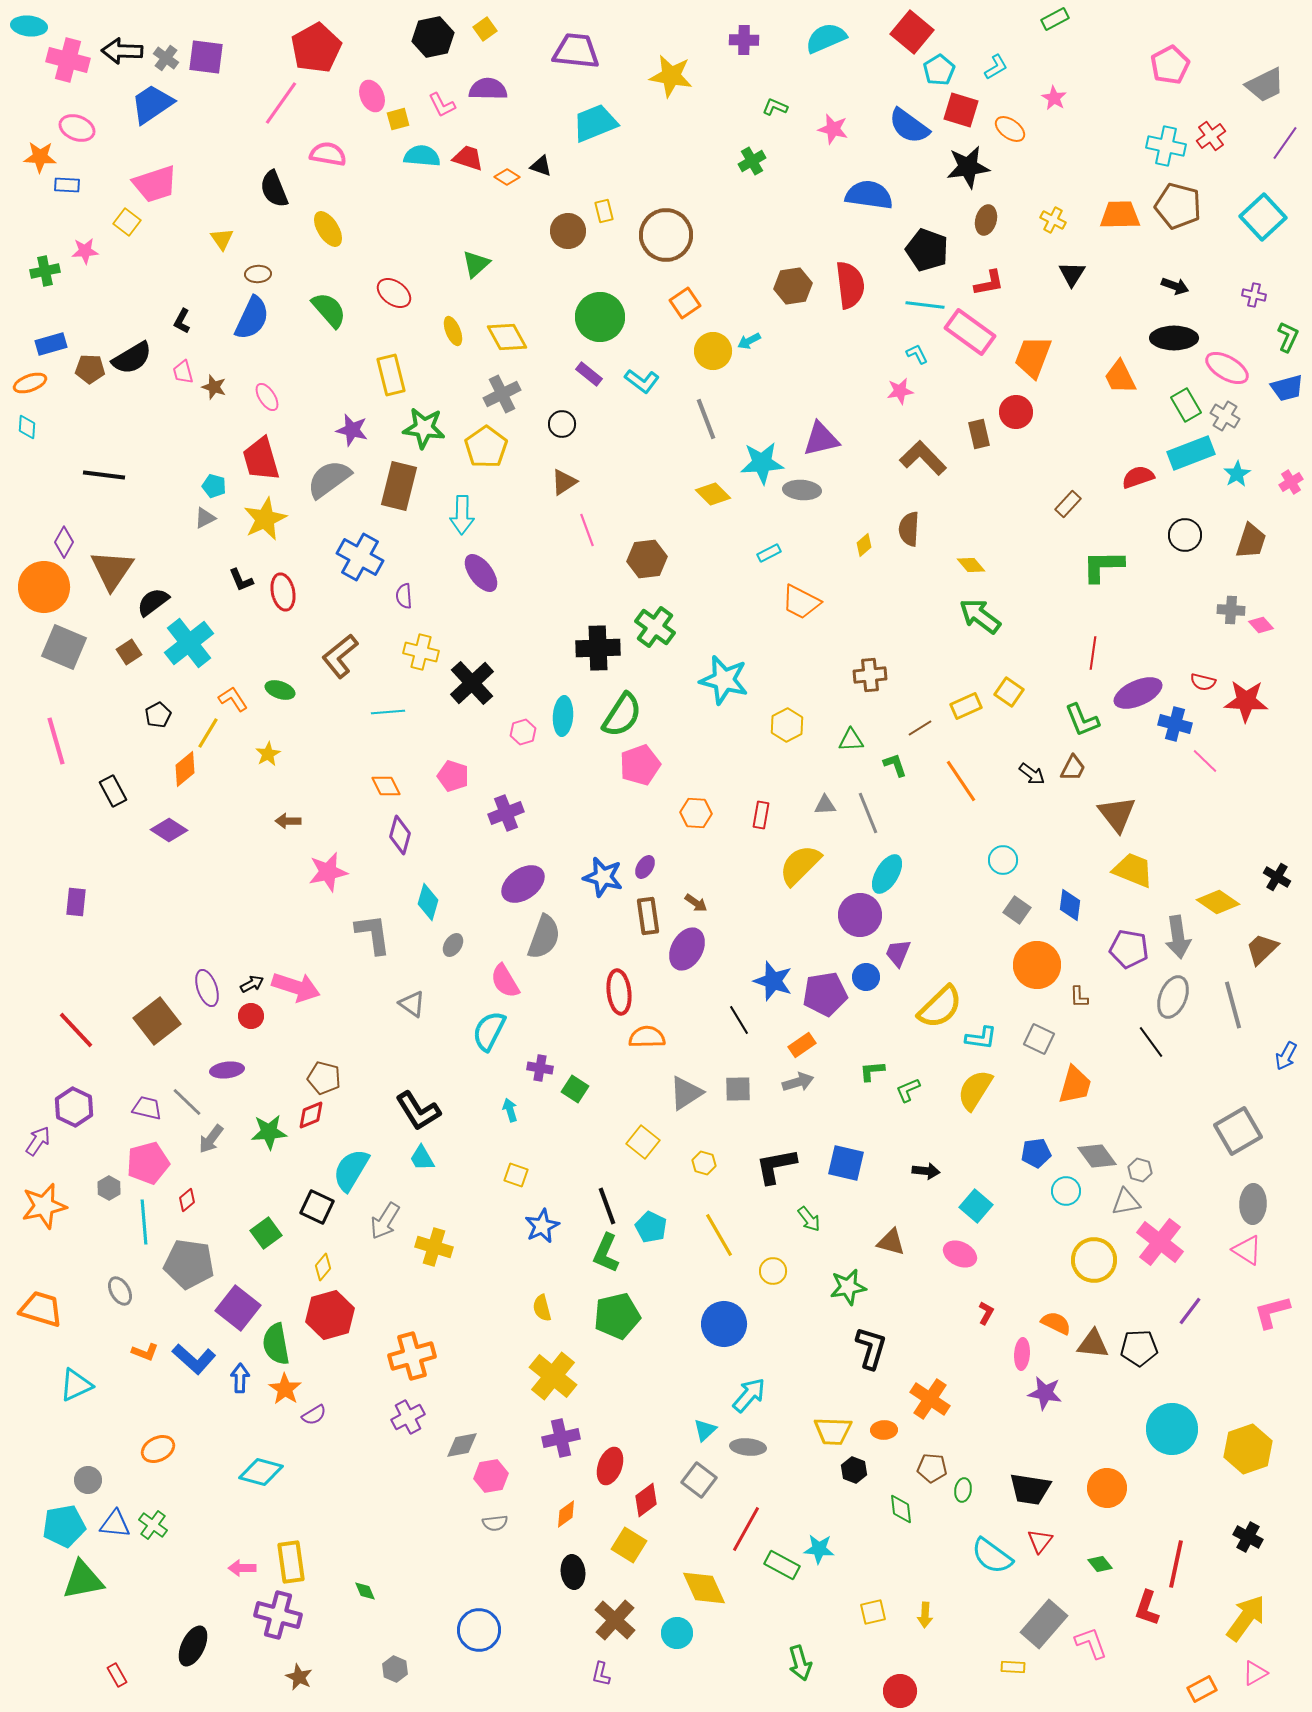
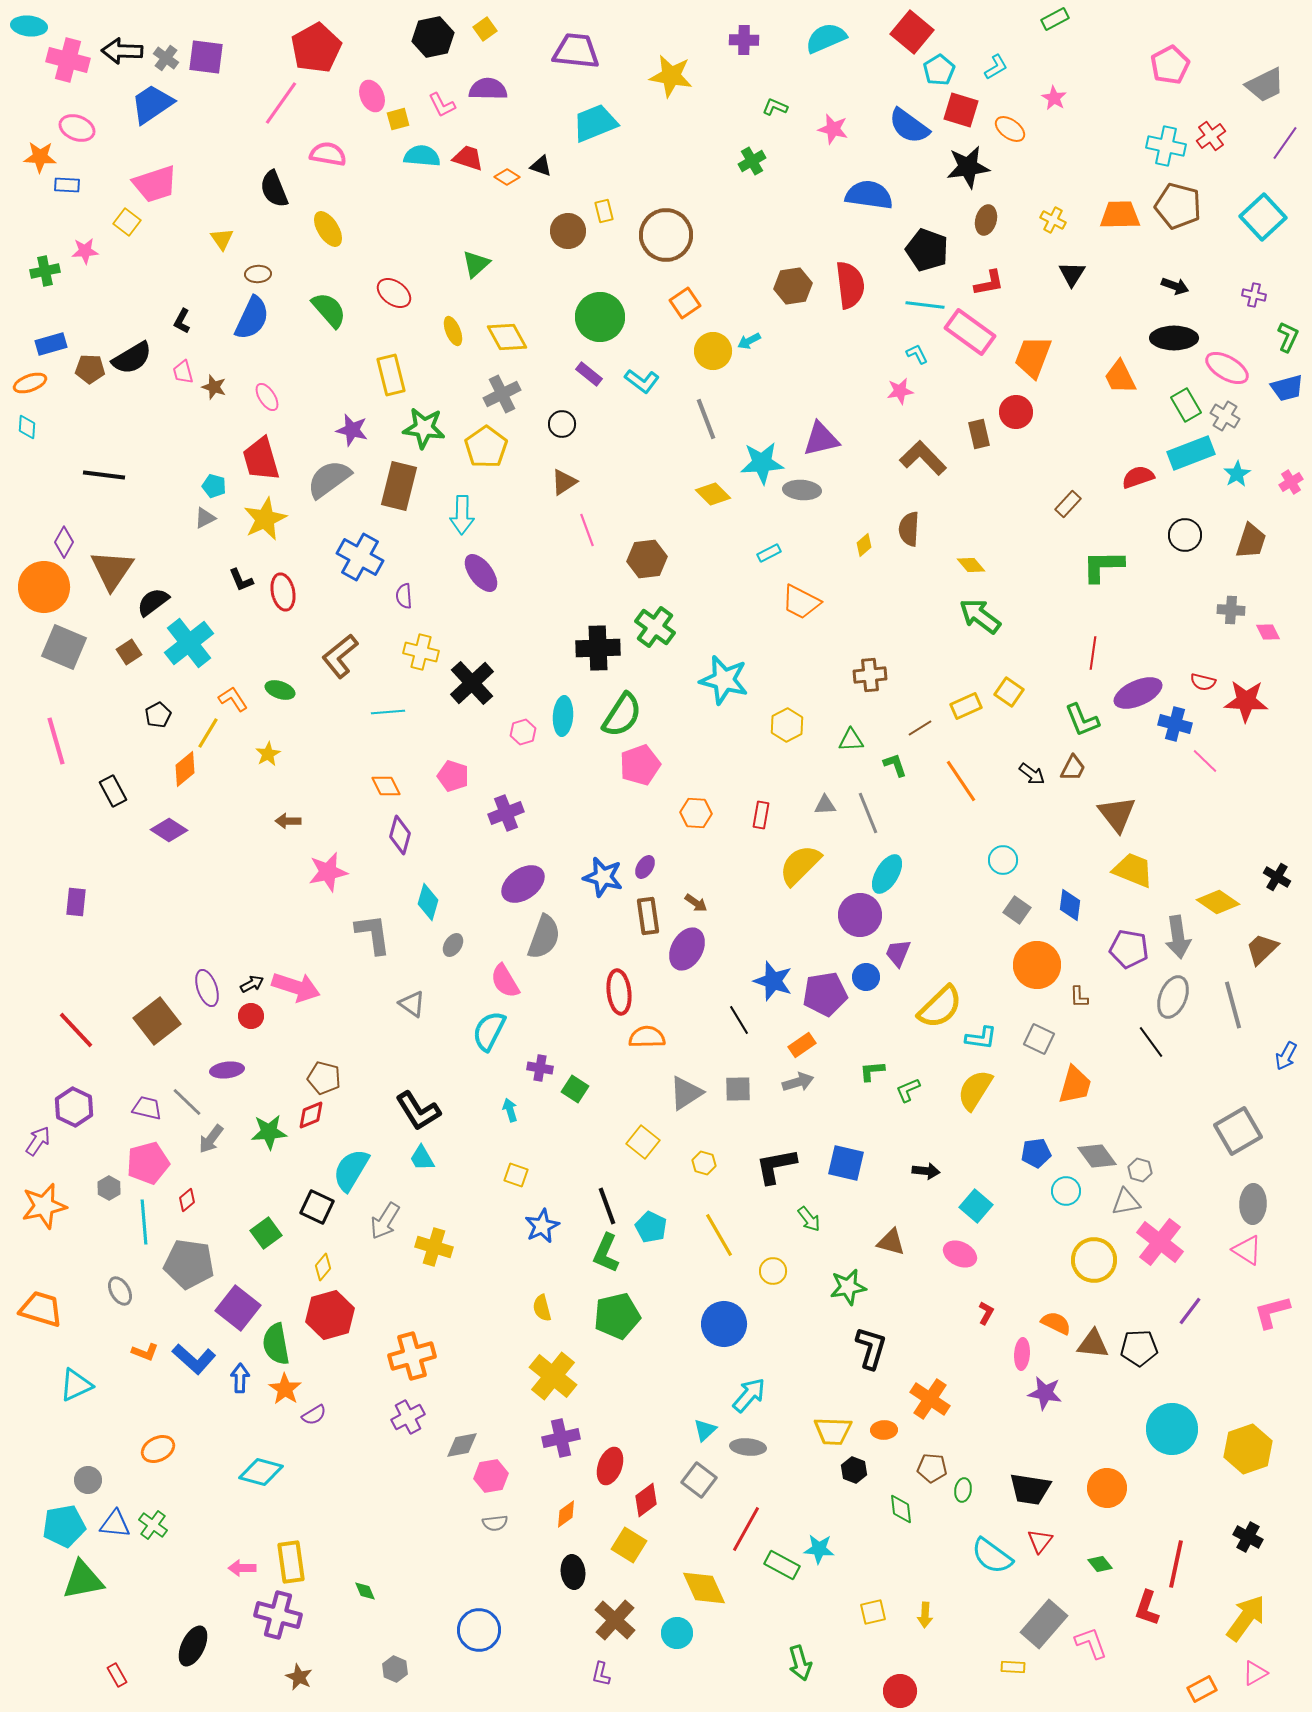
pink diamond at (1261, 625): moved 7 px right, 7 px down; rotated 15 degrees clockwise
